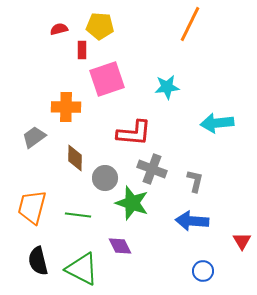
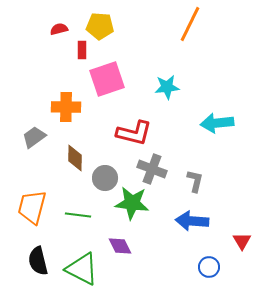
red L-shape: rotated 9 degrees clockwise
green star: rotated 12 degrees counterclockwise
blue circle: moved 6 px right, 4 px up
